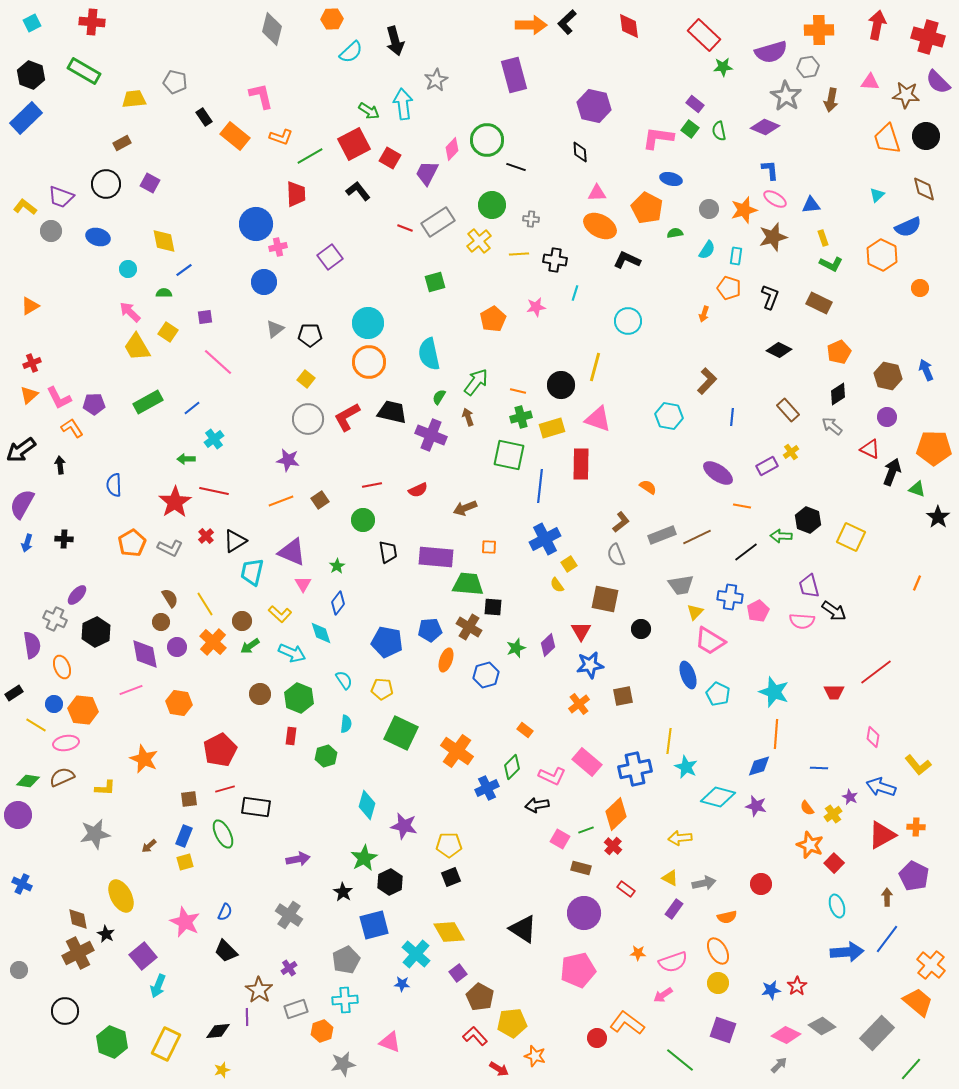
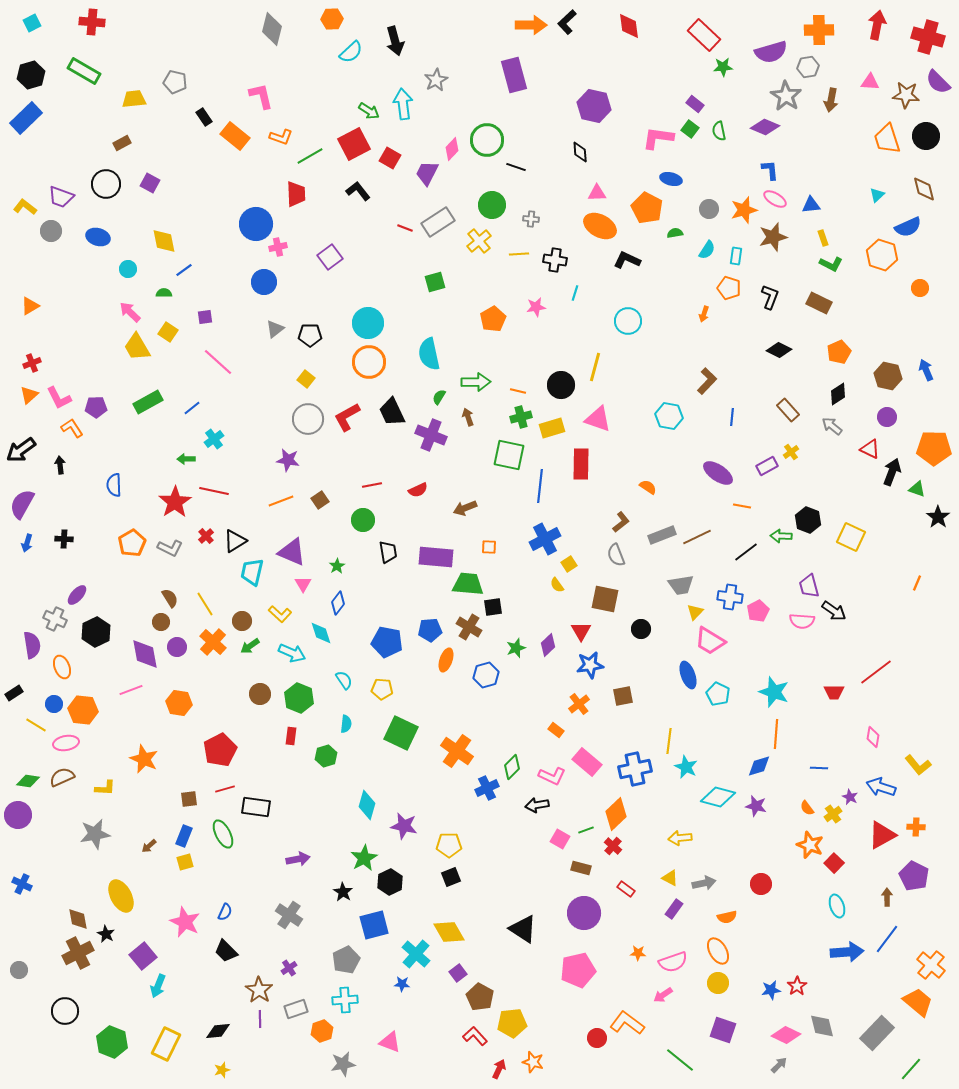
black hexagon at (31, 75): rotated 24 degrees clockwise
orange hexagon at (882, 255): rotated 8 degrees counterclockwise
green arrow at (476, 382): rotated 52 degrees clockwise
purple pentagon at (94, 404): moved 2 px right, 3 px down
black trapezoid at (392, 412): rotated 128 degrees counterclockwise
black square at (493, 607): rotated 12 degrees counterclockwise
orange rectangle at (525, 730): moved 31 px right
purple line at (247, 1017): moved 13 px right, 2 px down
gray diamond at (822, 1026): rotated 40 degrees clockwise
orange star at (535, 1056): moved 2 px left, 6 px down
red arrow at (499, 1069): rotated 96 degrees counterclockwise
